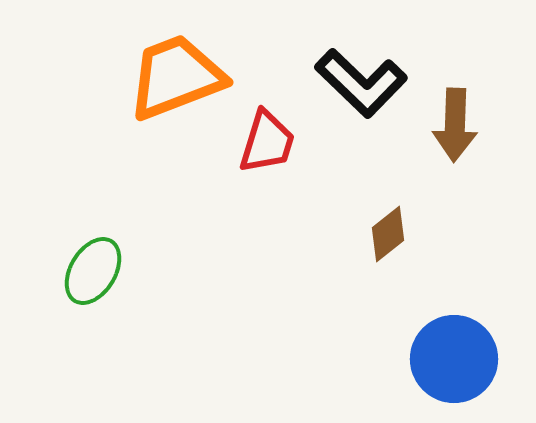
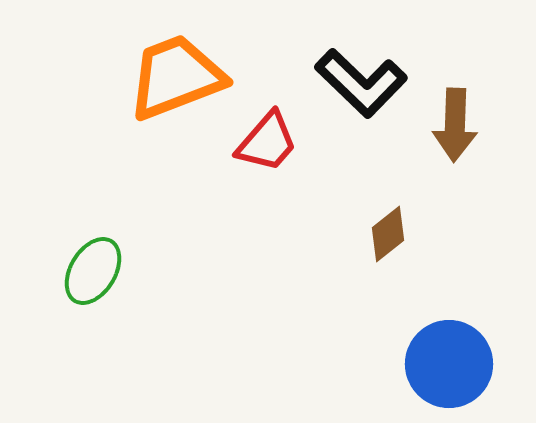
red trapezoid: rotated 24 degrees clockwise
blue circle: moved 5 px left, 5 px down
